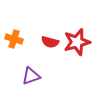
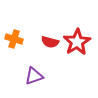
red star: rotated 16 degrees counterclockwise
purple triangle: moved 3 px right
